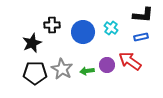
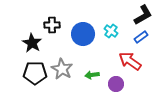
black L-shape: rotated 35 degrees counterclockwise
cyan cross: moved 3 px down
blue circle: moved 2 px down
blue rectangle: rotated 24 degrees counterclockwise
black star: rotated 18 degrees counterclockwise
purple circle: moved 9 px right, 19 px down
green arrow: moved 5 px right, 4 px down
